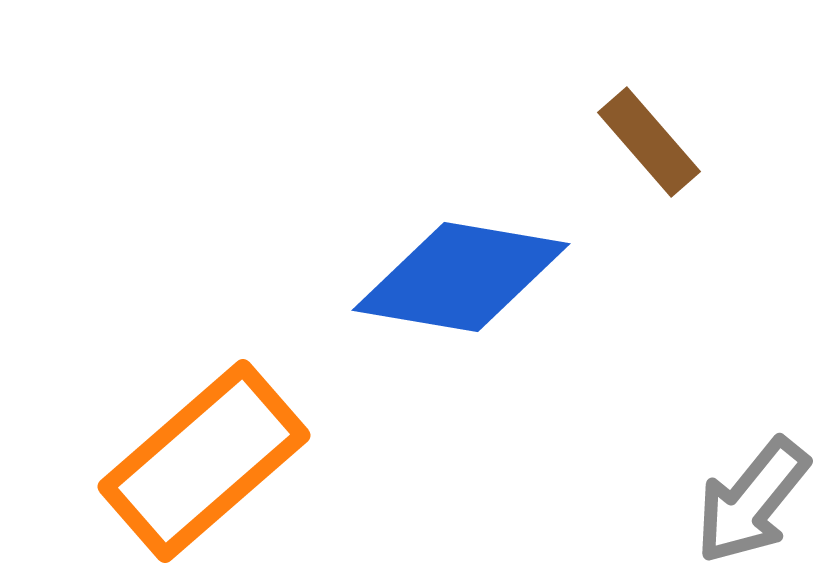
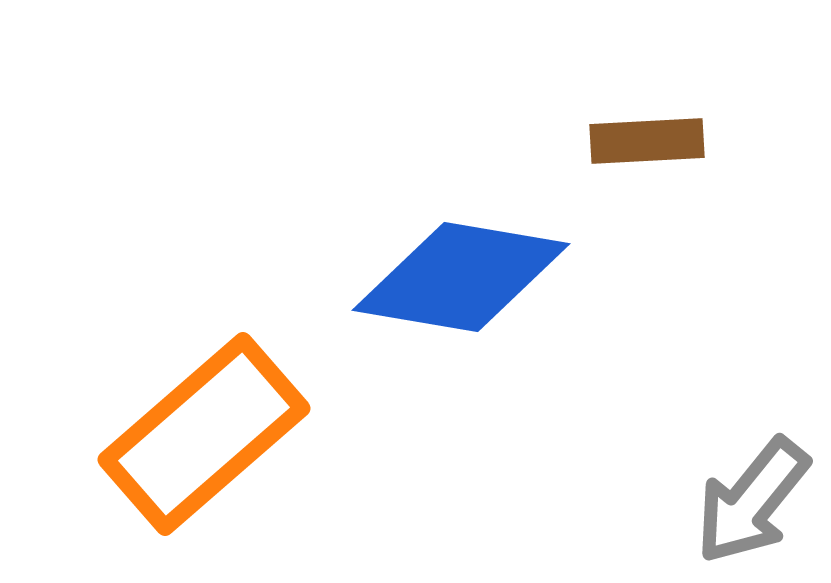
brown rectangle: moved 2 px left, 1 px up; rotated 52 degrees counterclockwise
orange rectangle: moved 27 px up
